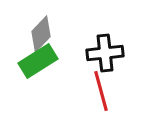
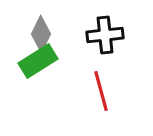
gray diamond: rotated 18 degrees counterclockwise
black cross: moved 18 px up
